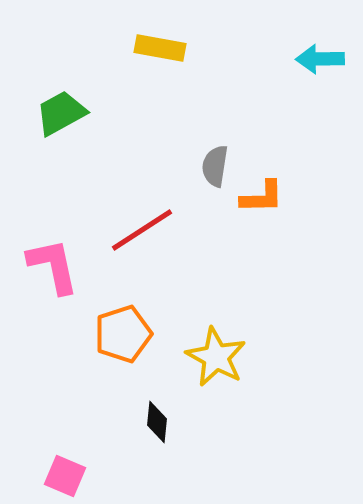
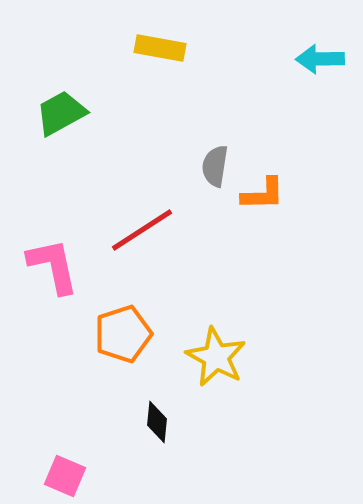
orange L-shape: moved 1 px right, 3 px up
